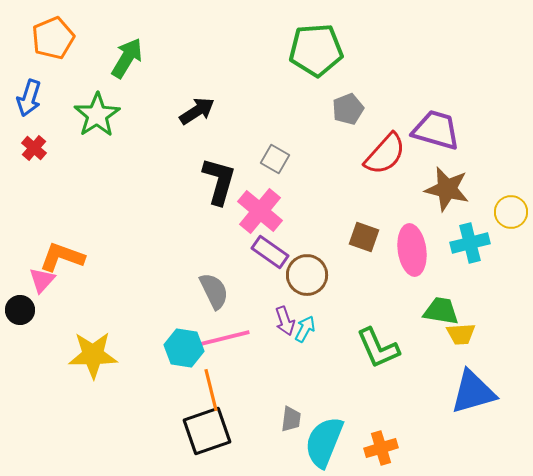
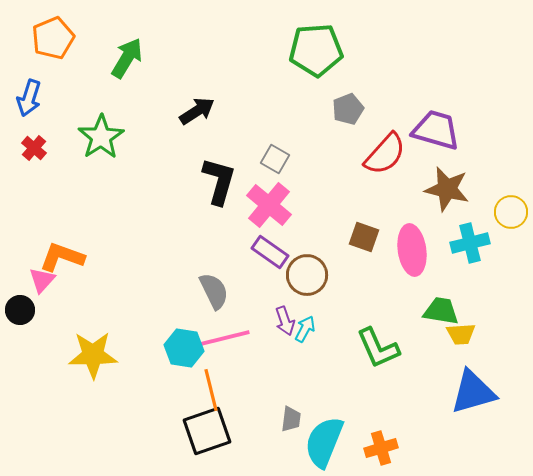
green star: moved 4 px right, 22 px down
pink cross: moved 9 px right, 6 px up
